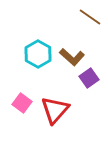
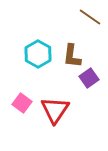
brown L-shape: moved 1 px up; rotated 55 degrees clockwise
red triangle: rotated 8 degrees counterclockwise
